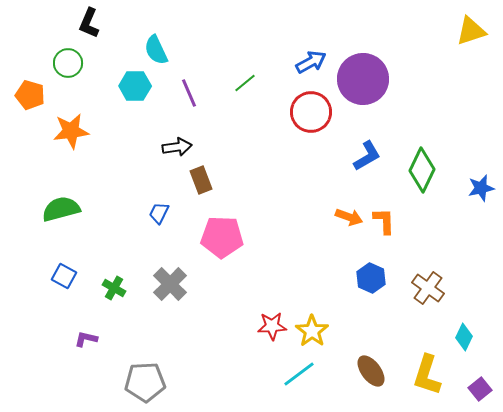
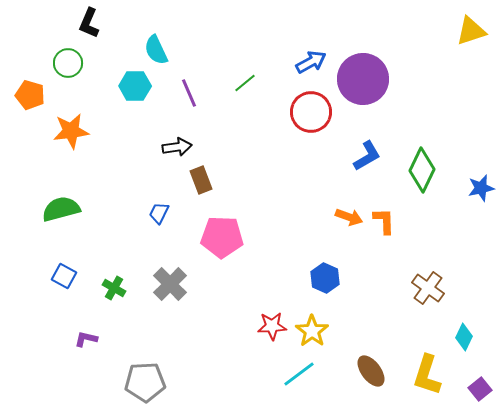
blue hexagon: moved 46 px left
